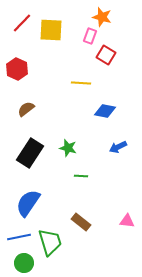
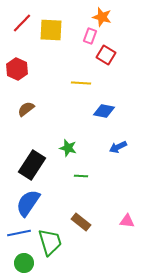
blue diamond: moved 1 px left
black rectangle: moved 2 px right, 12 px down
blue line: moved 4 px up
